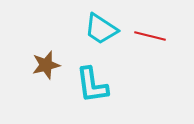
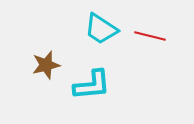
cyan L-shape: rotated 87 degrees counterclockwise
